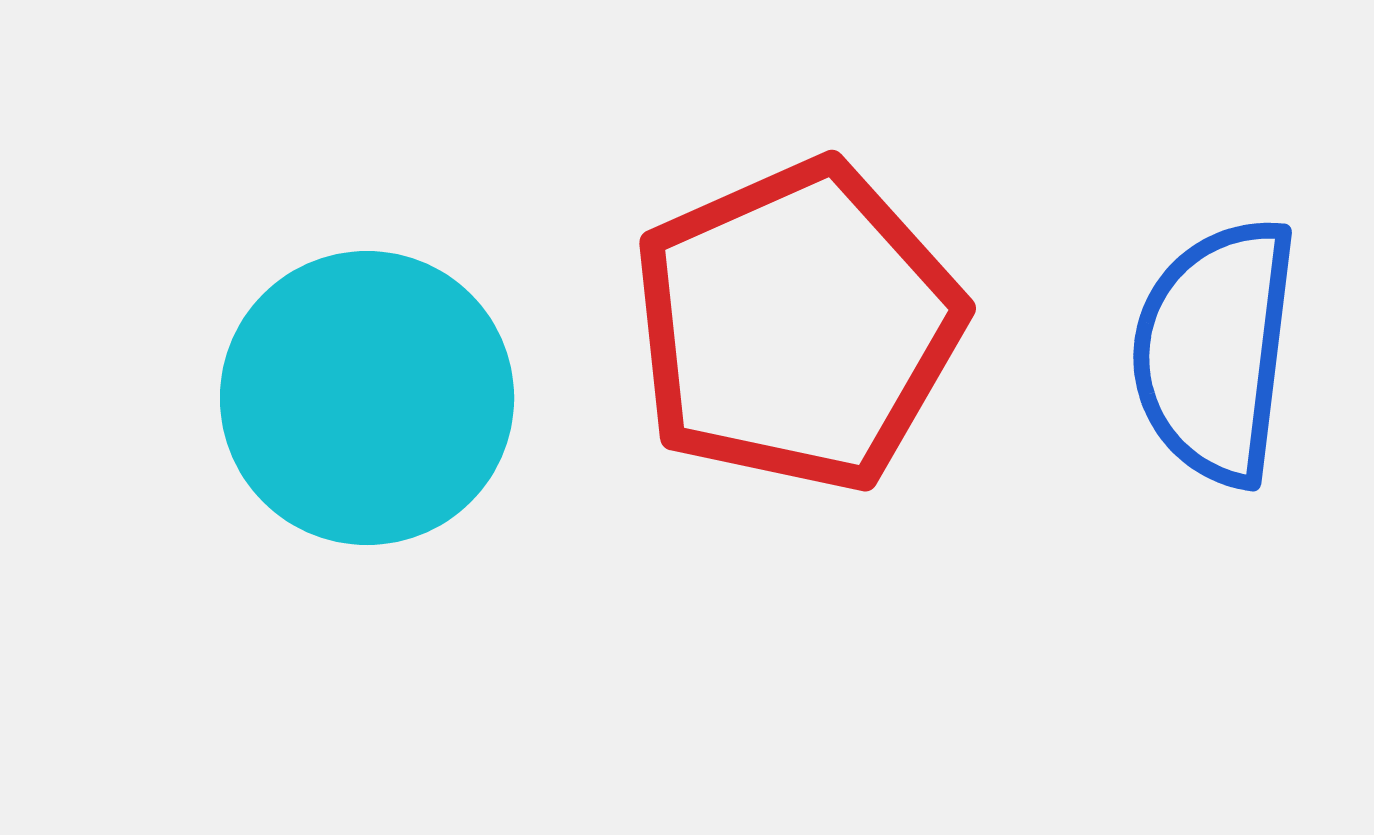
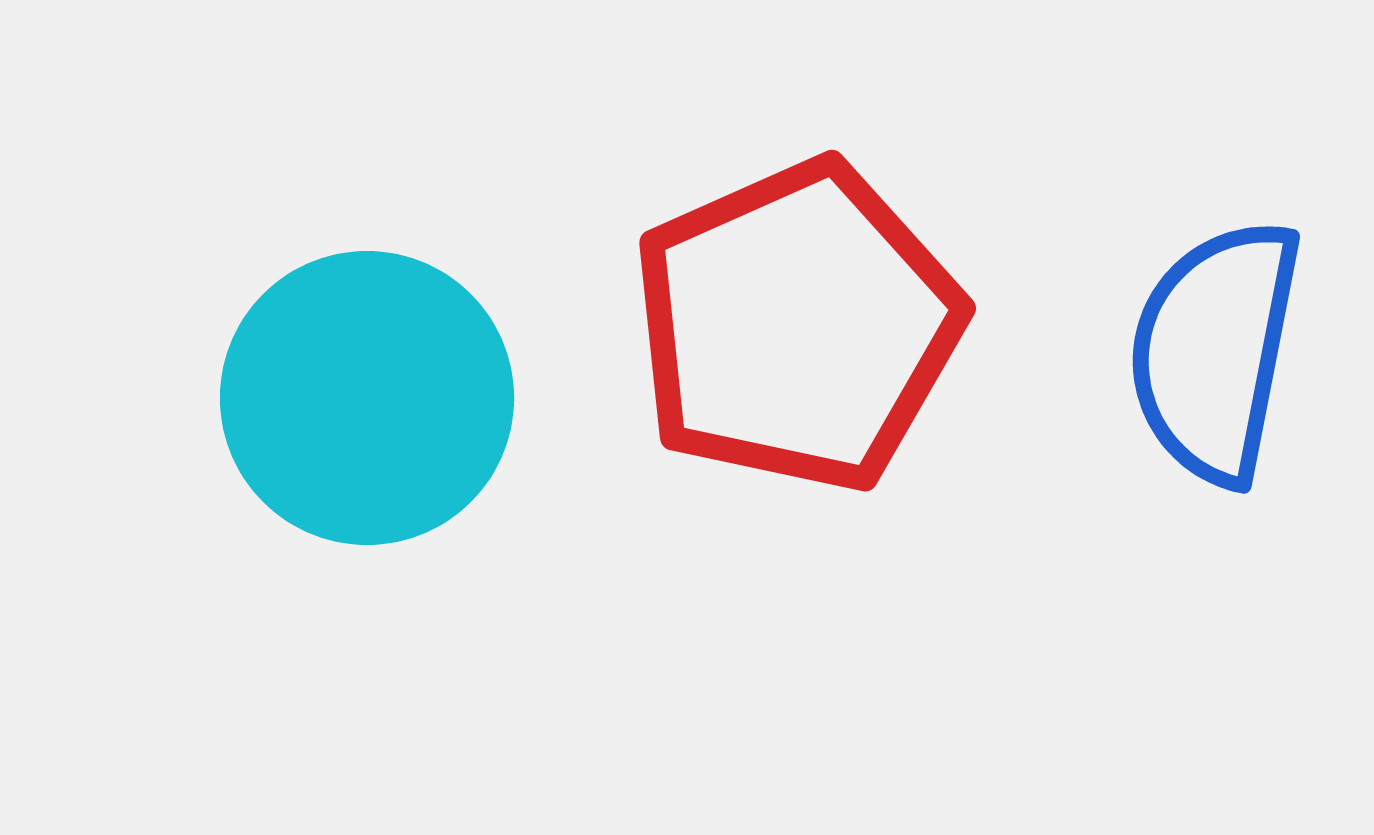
blue semicircle: rotated 4 degrees clockwise
